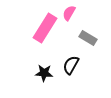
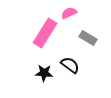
pink semicircle: rotated 35 degrees clockwise
pink rectangle: moved 5 px down
black semicircle: moved 1 px left; rotated 96 degrees clockwise
